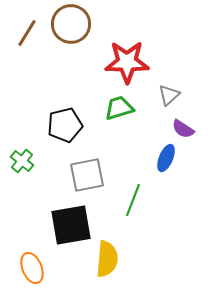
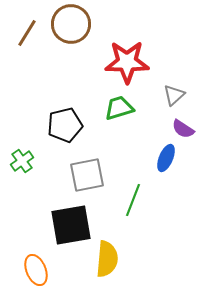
gray triangle: moved 5 px right
green cross: rotated 15 degrees clockwise
orange ellipse: moved 4 px right, 2 px down
